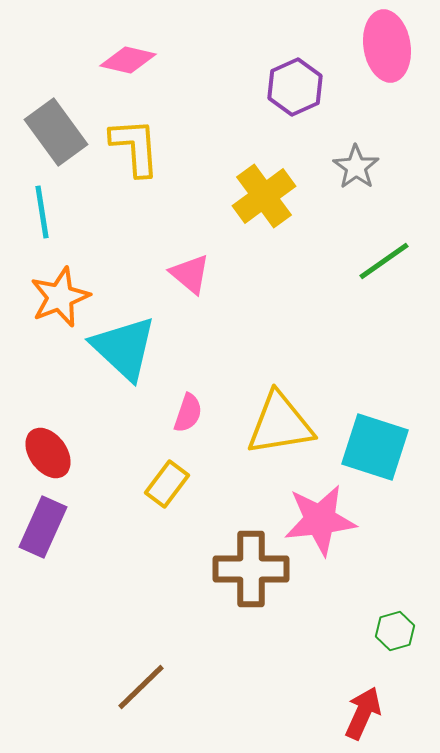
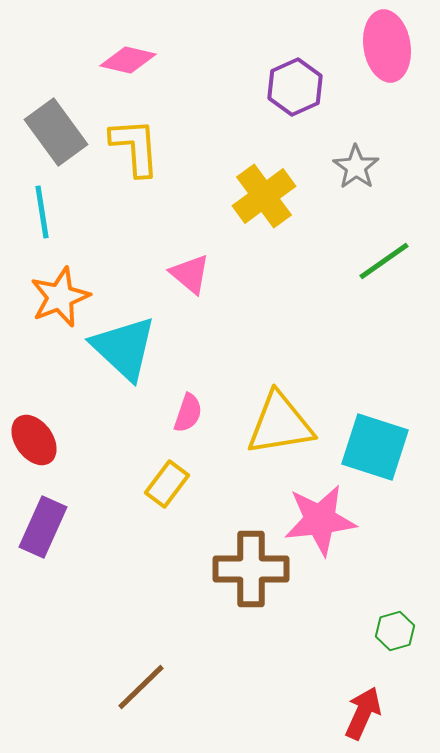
red ellipse: moved 14 px left, 13 px up
